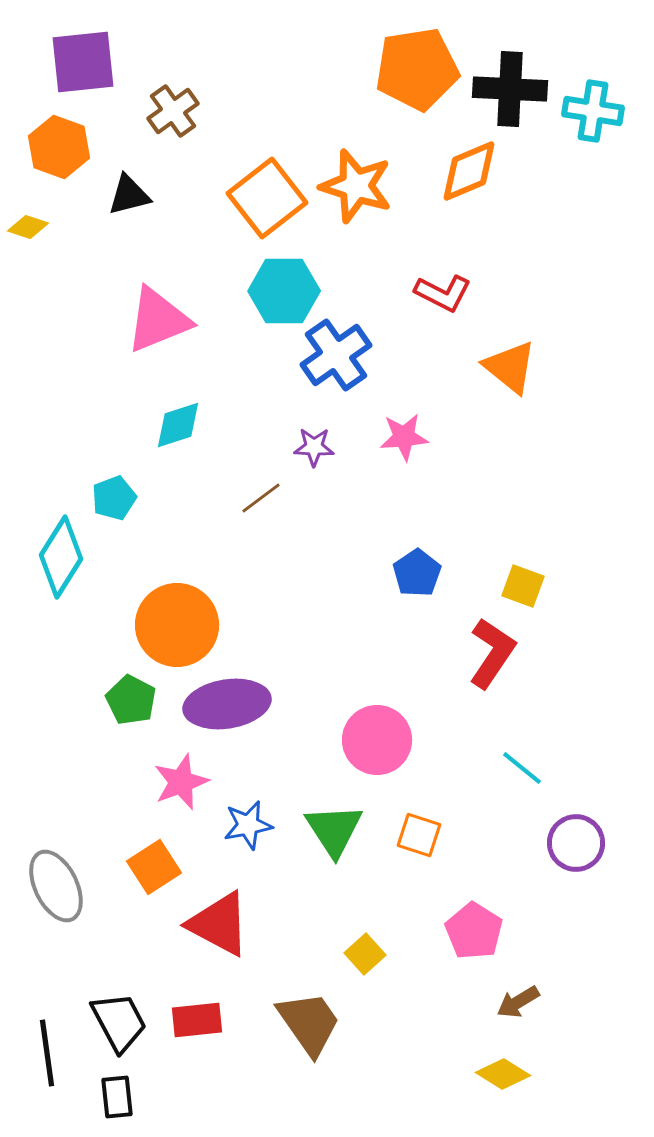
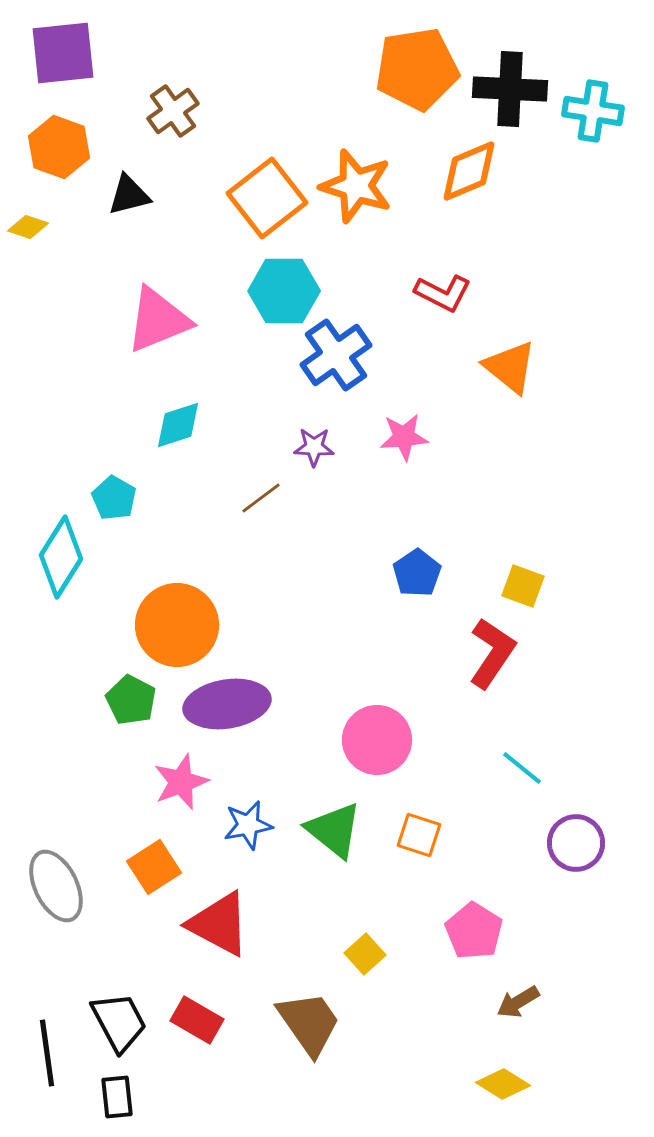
purple square at (83, 62): moved 20 px left, 9 px up
cyan pentagon at (114, 498): rotated 21 degrees counterclockwise
green triangle at (334, 830): rotated 18 degrees counterclockwise
red rectangle at (197, 1020): rotated 36 degrees clockwise
yellow diamond at (503, 1074): moved 10 px down
